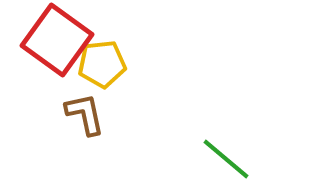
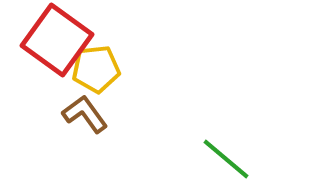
yellow pentagon: moved 6 px left, 5 px down
brown L-shape: rotated 24 degrees counterclockwise
